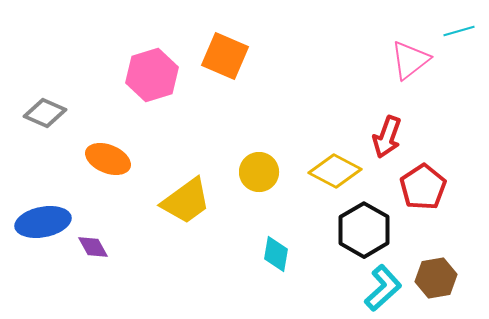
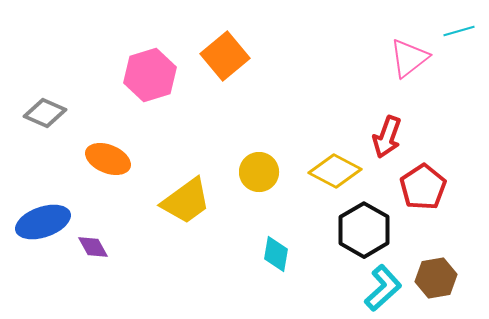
orange square: rotated 27 degrees clockwise
pink triangle: moved 1 px left, 2 px up
pink hexagon: moved 2 px left
blue ellipse: rotated 8 degrees counterclockwise
